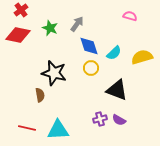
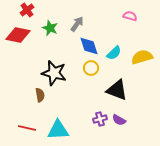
red cross: moved 6 px right
